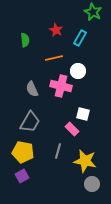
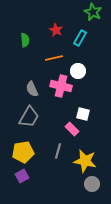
gray trapezoid: moved 1 px left, 5 px up
yellow pentagon: rotated 20 degrees counterclockwise
